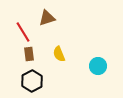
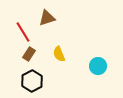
brown rectangle: rotated 40 degrees clockwise
